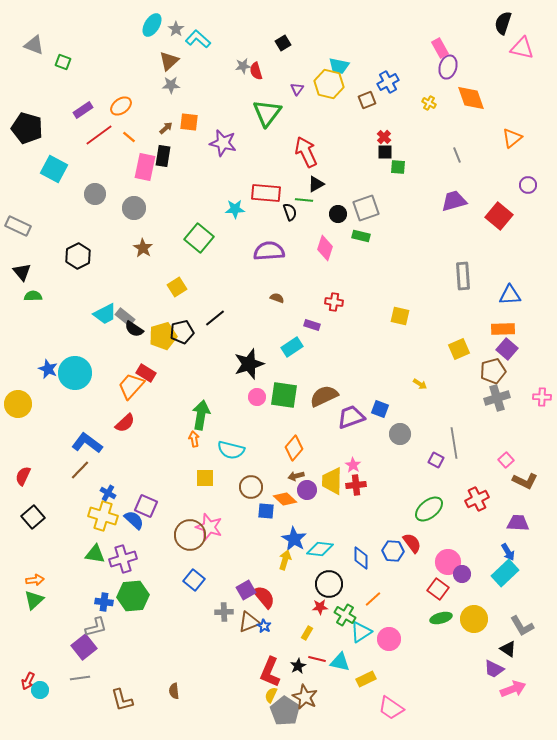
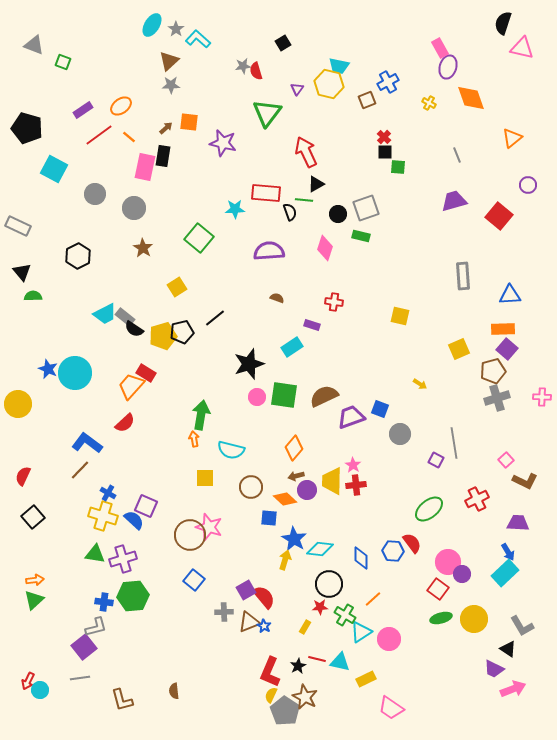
blue square at (266, 511): moved 3 px right, 7 px down
yellow rectangle at (307, 633): moved 2 px left, 6 px up
